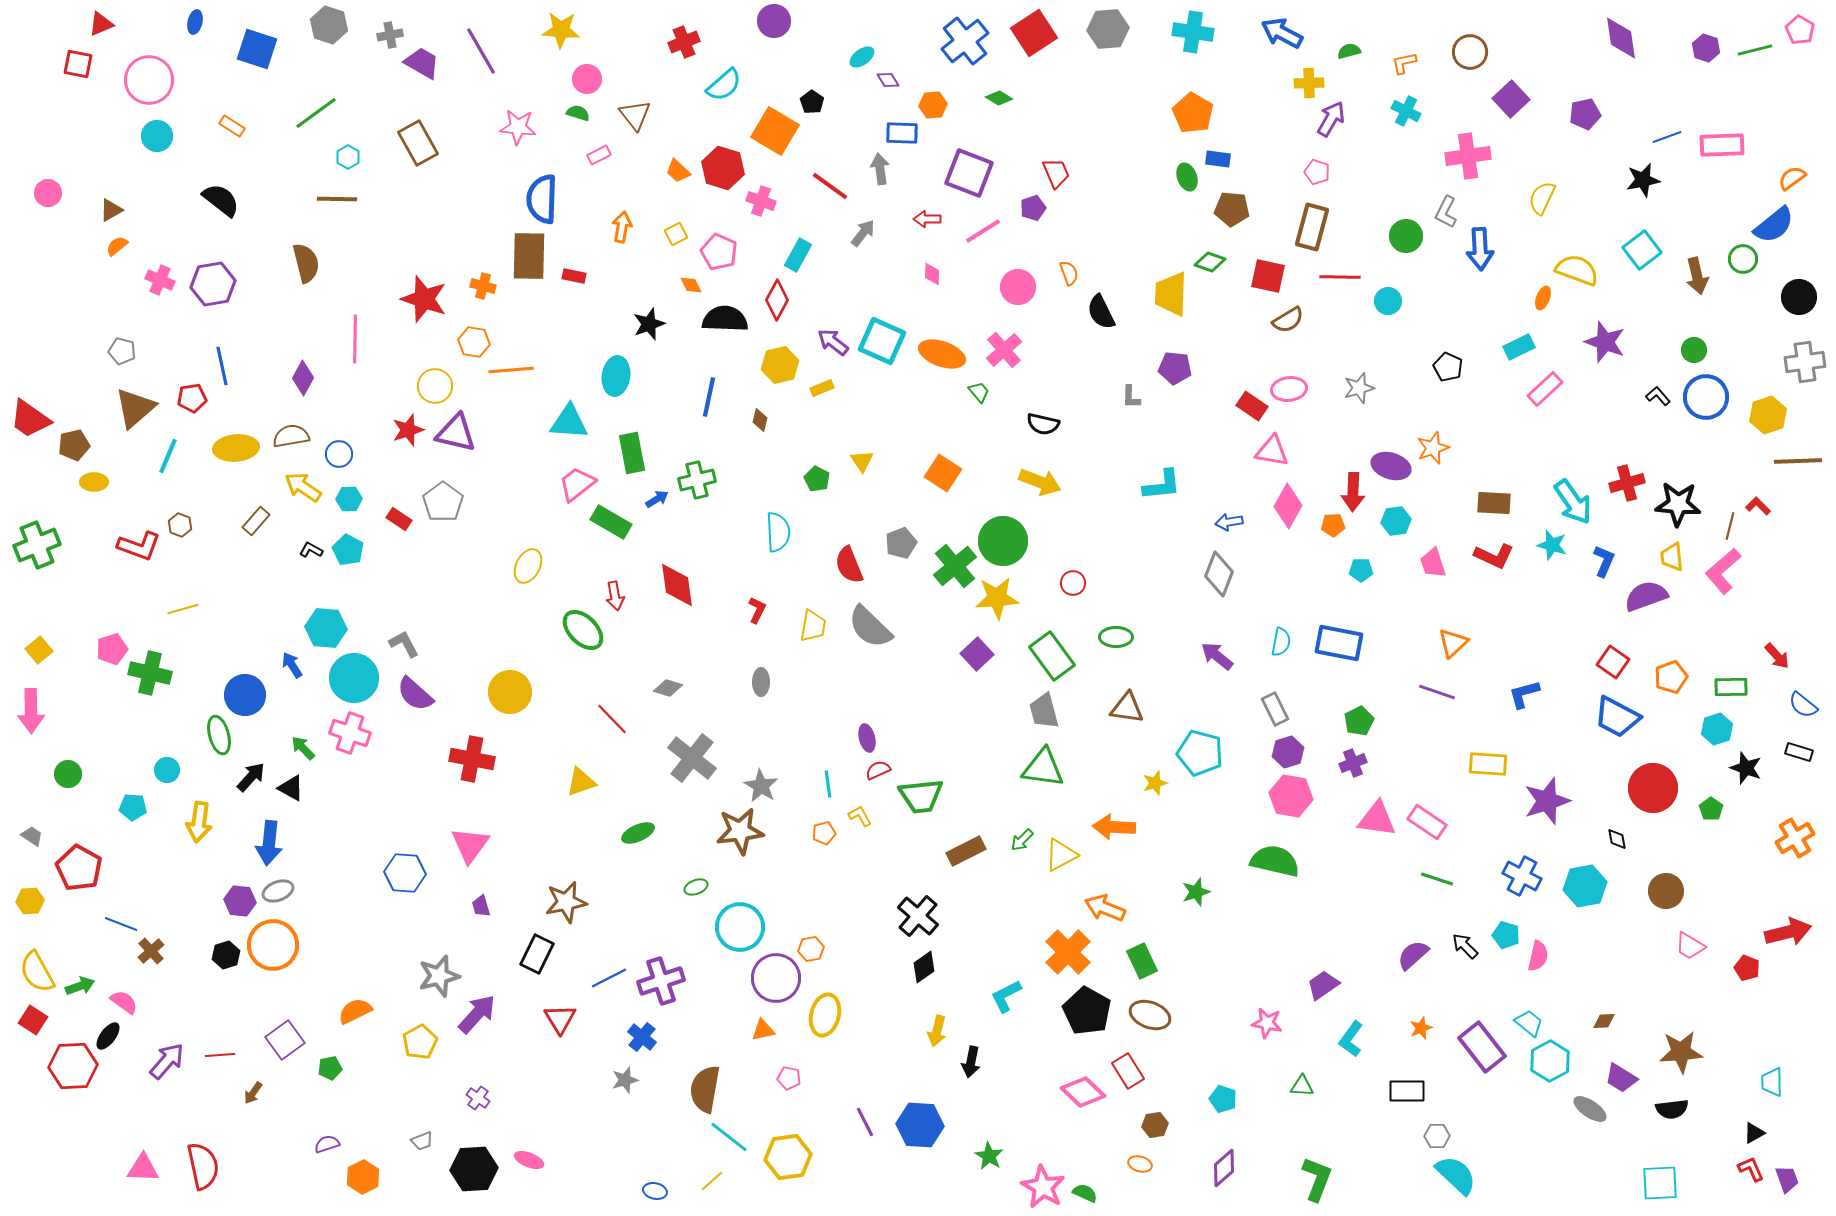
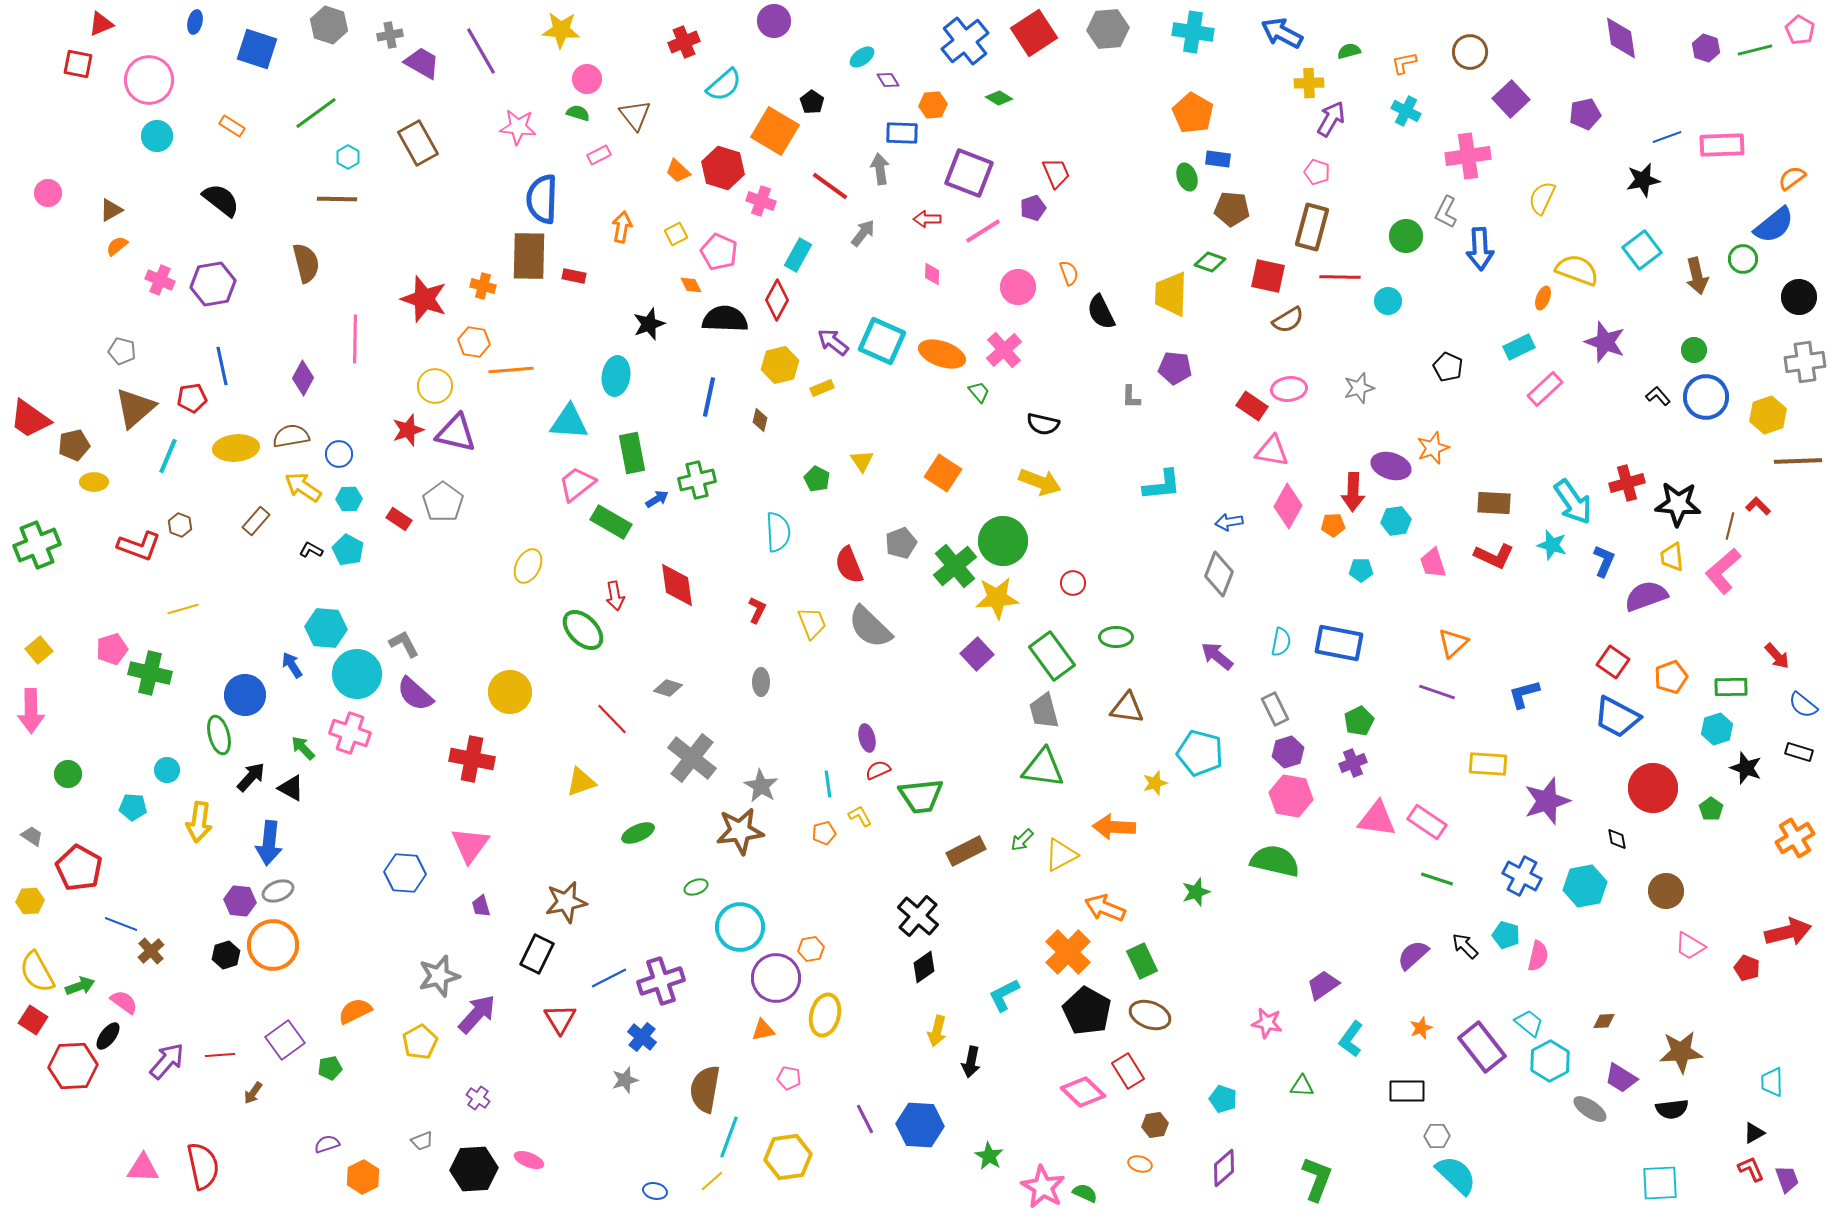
yellow trapezoid at (813, 626): moved 1 px left, 3 px up; rotated 32 degrees counterclockwise
cyan circle at (354, 678): moved 3 px right, 4 px up
cyan L-shape at (1006, 996): moved 2 px left, 1 px up
purple line at (865, 1122): moved 3 px up
cyan line at (729, 1137): rotated 72 degrees clockwise
